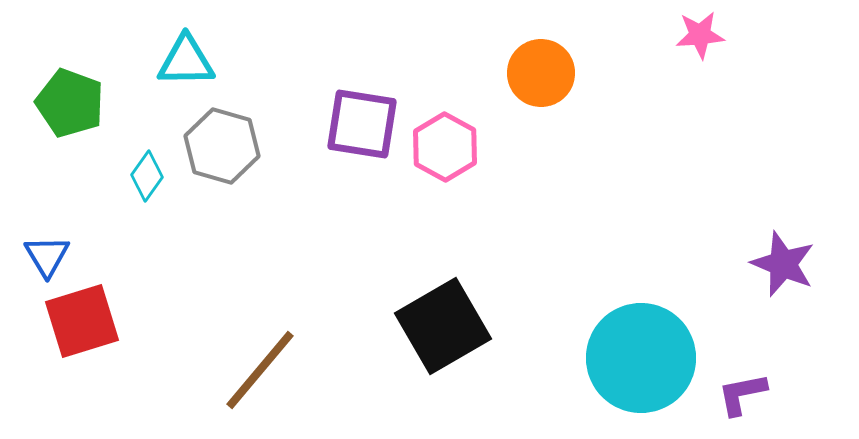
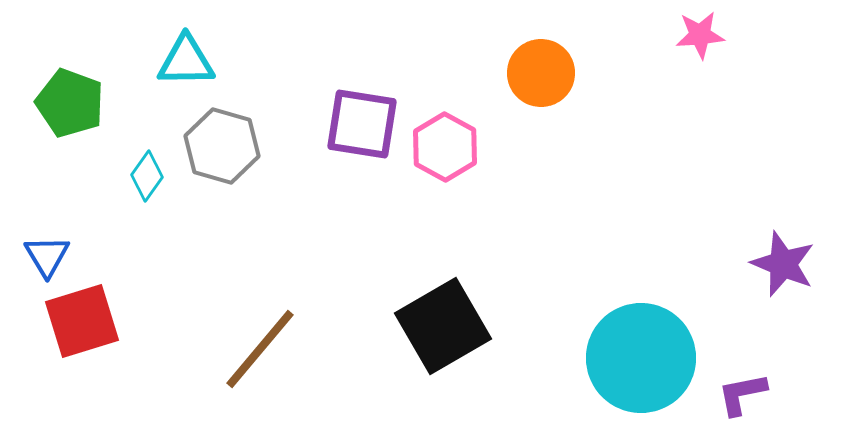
brown line: moved 21 px up
